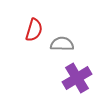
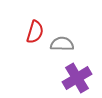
red semicircle: moved 1 px right, 2 px down
